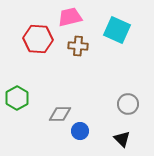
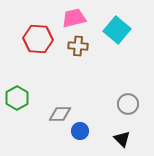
pink trapezoid: moved 4 px right, 1 px down
cyan square: rotated 16 degrees clockwise
